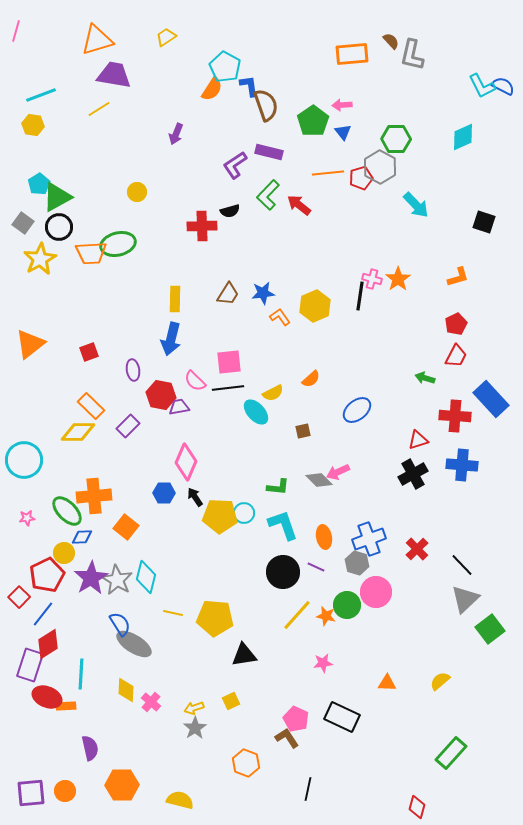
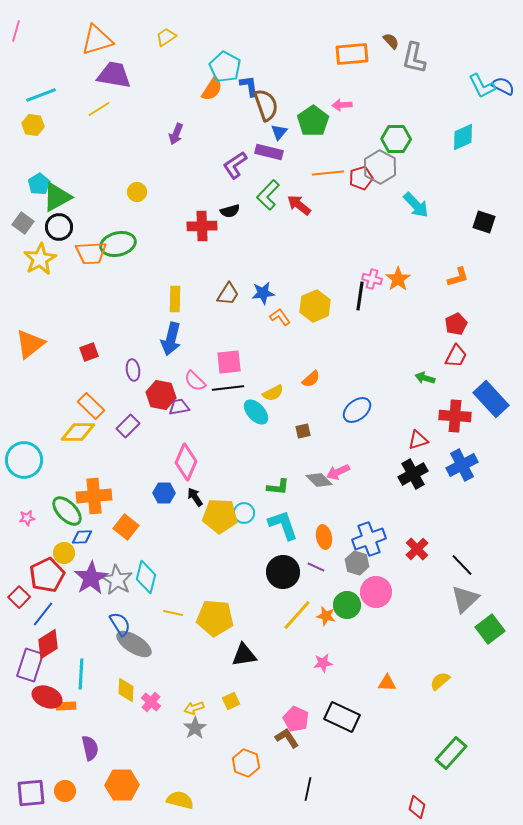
gray L-shape at (412, 55): moved 2 px right, 3 px down
blue triangle at (343, 132): moved 64 px left; rotated 18 degrees clockwise
blue cross at (462, 465): rotated 32 degrees counterclockwise
